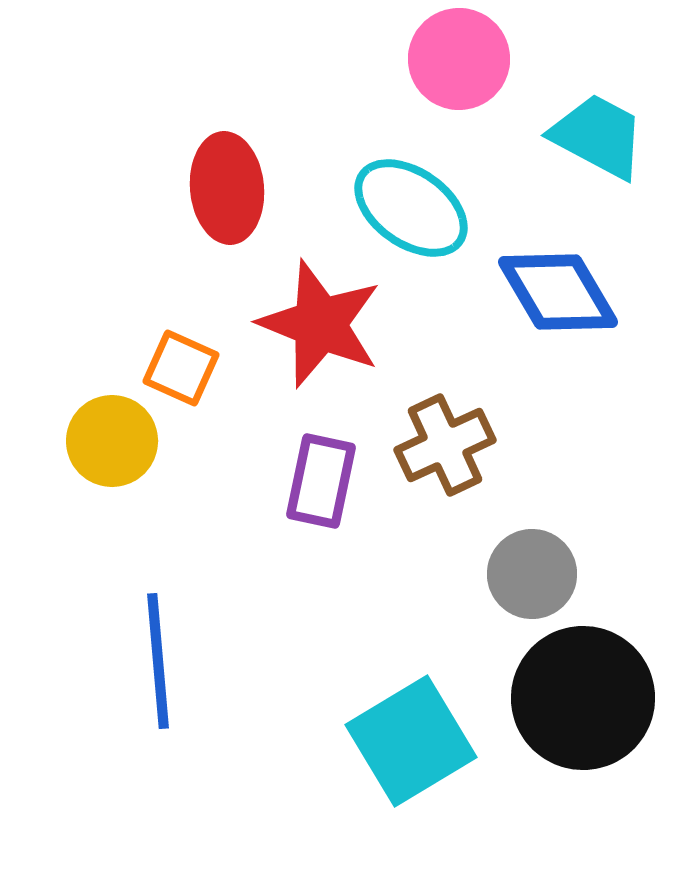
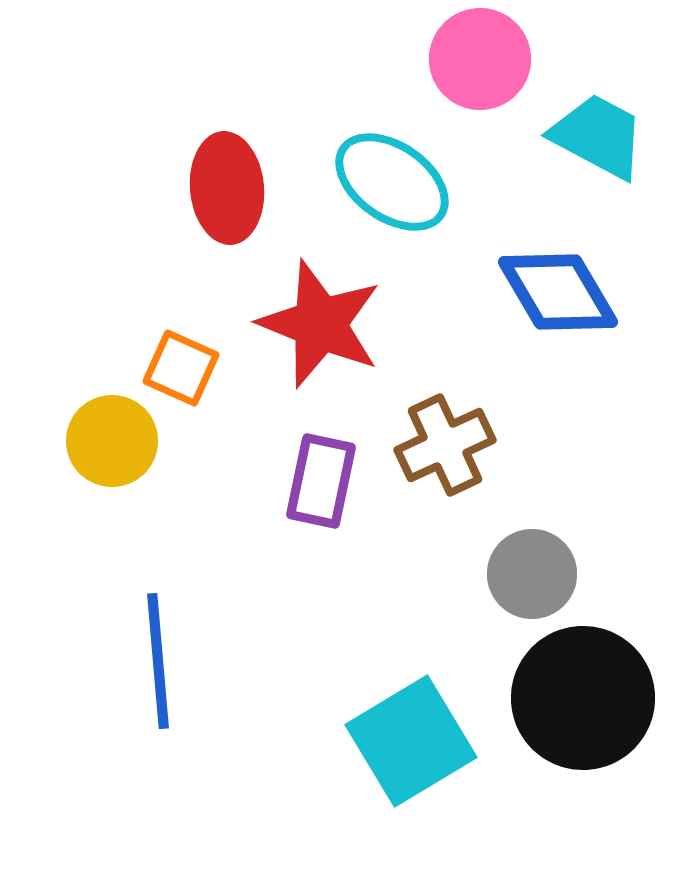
pink circle: moved 21 px right
cyan ellipse: moved 19 px left, 26 px up
